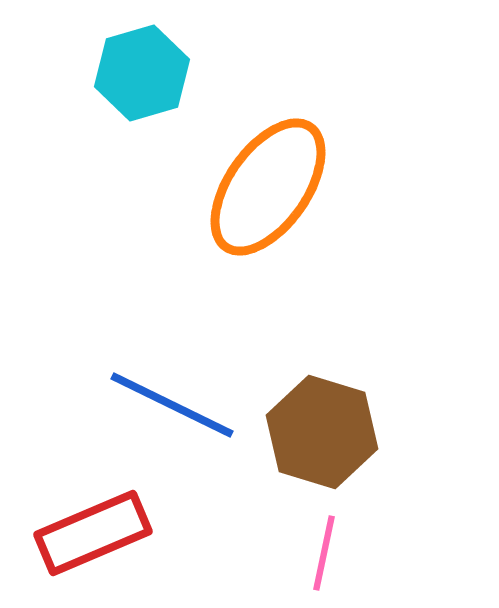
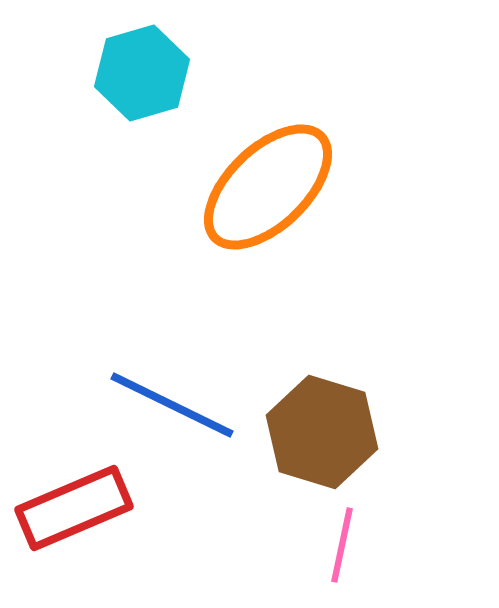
orange ellipse: rotated 11 degrees clockwise
red rectangle: moved 19 px left, 25 px up
pink line: moved 18 px right, 8 px up
